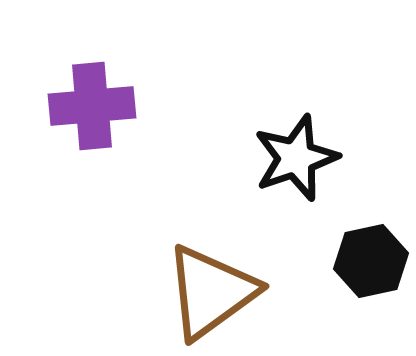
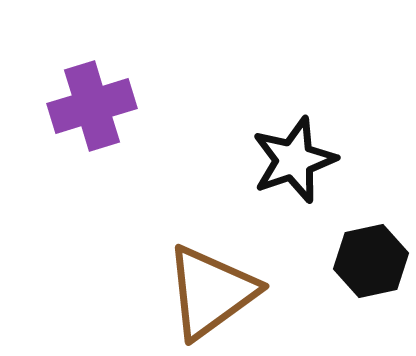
purple cross: rotated 12 degrees counterclockwise
black star: moved 2 px left, 2 px down
